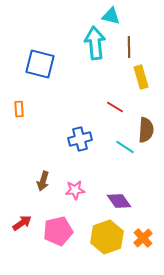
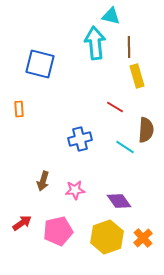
yellow rectangle: moved 4 px left, 1 px up
